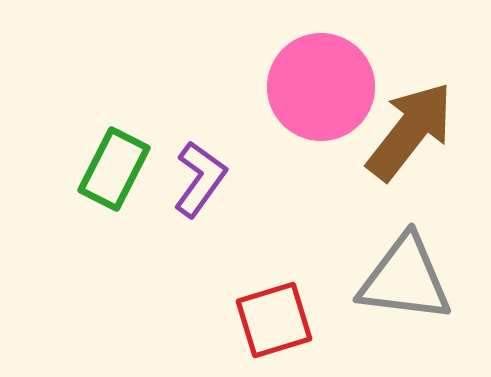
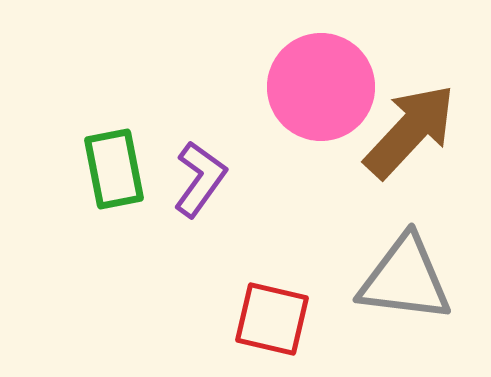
brown arrow: rotated 5 degrees clockwise
green rectangle: rotated 38 degrees counterclockwise
red square: moved 2 px left, 1 px up; rotated 30 degrees clockwise
